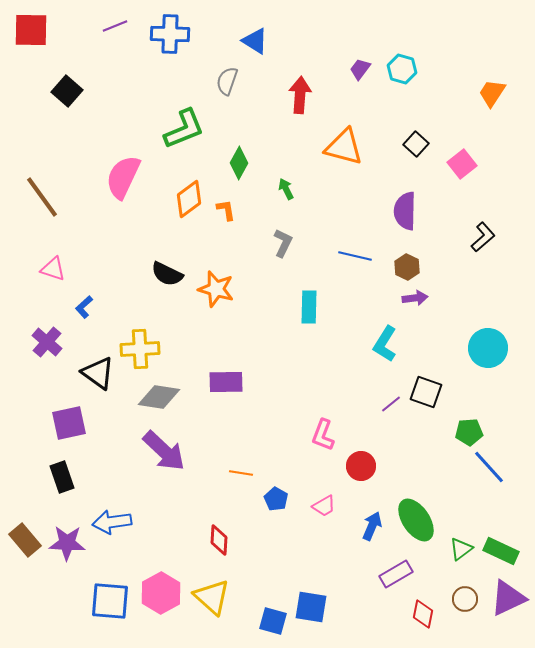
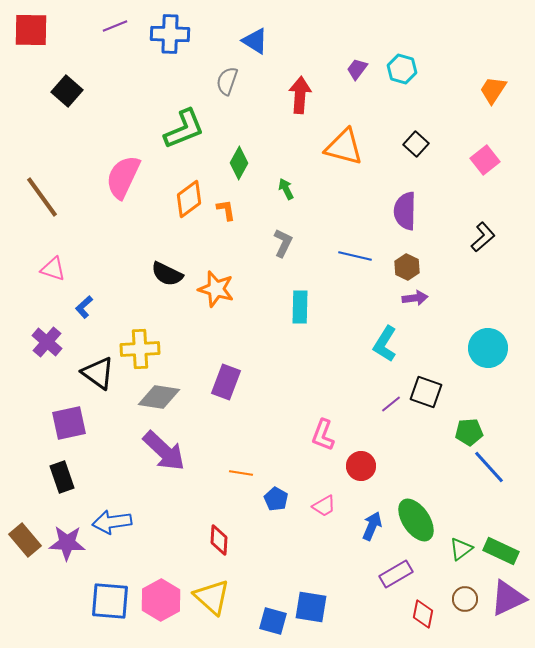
purple trapezoid at (360, 69): moved 3 px left
orange trapezoid at (492, 93): moved 1 px right, 3 px up
pink square at (462, 164): moved 23 px right, 4 px up
cyan rectangle at (309, 307): moved 9 px left
purple rectangle at (226, 382): rotated 68 degrees counterclockwise
pink hexagon at (161, 593): moved 7 px down
